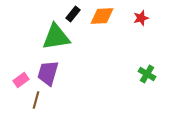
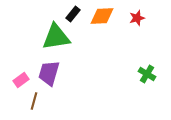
red star: moved 4 px left
purple trapezoid: moved 1 px right
brown line: moved 2 px left, 1 px down
